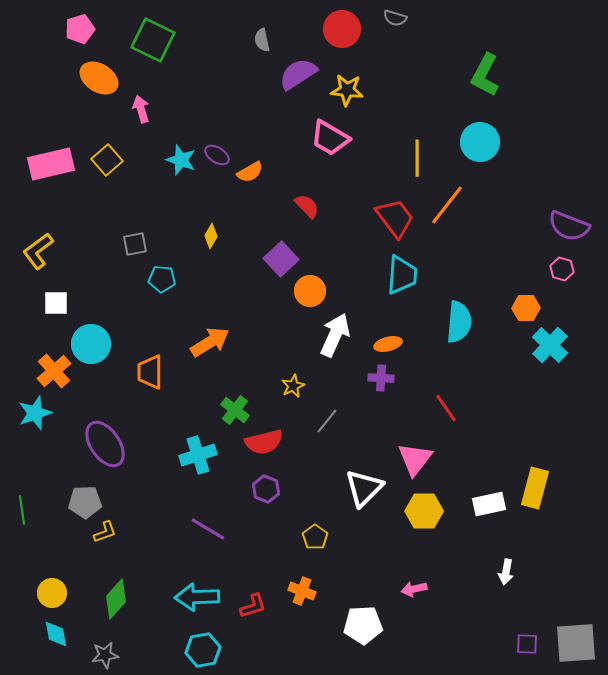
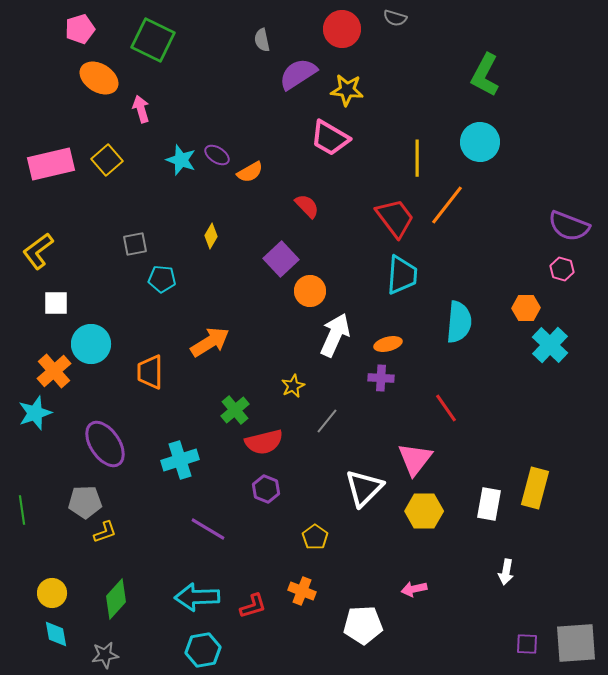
green cross at (235, 410): rotated 12 degrees clockwise
cyan cross at (198, 455): moved 18 px left, 5 px down
white rectangle at (489, 504): rotated 68 degrees counterclockwise
